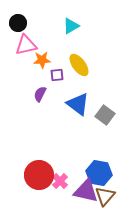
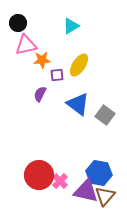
yellow ellipse: rotated 70 degrees clockwise
